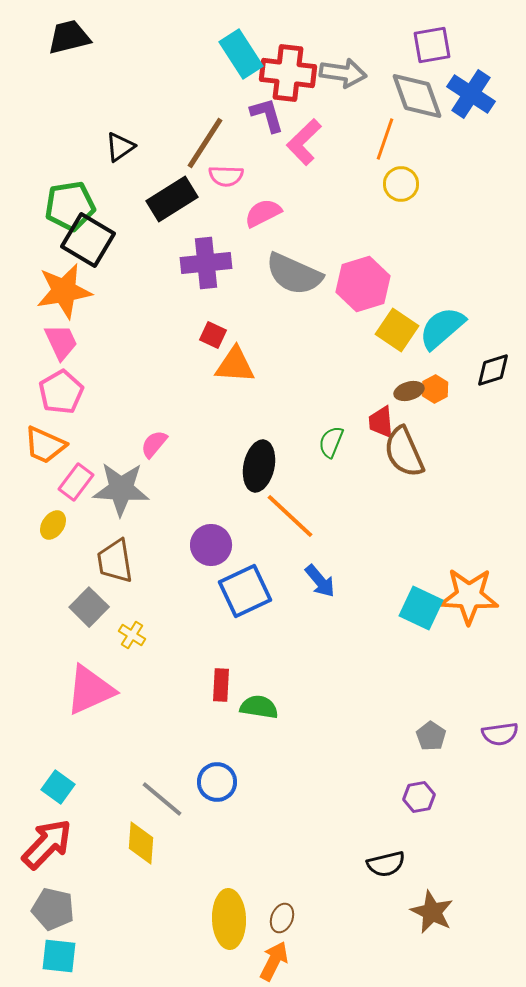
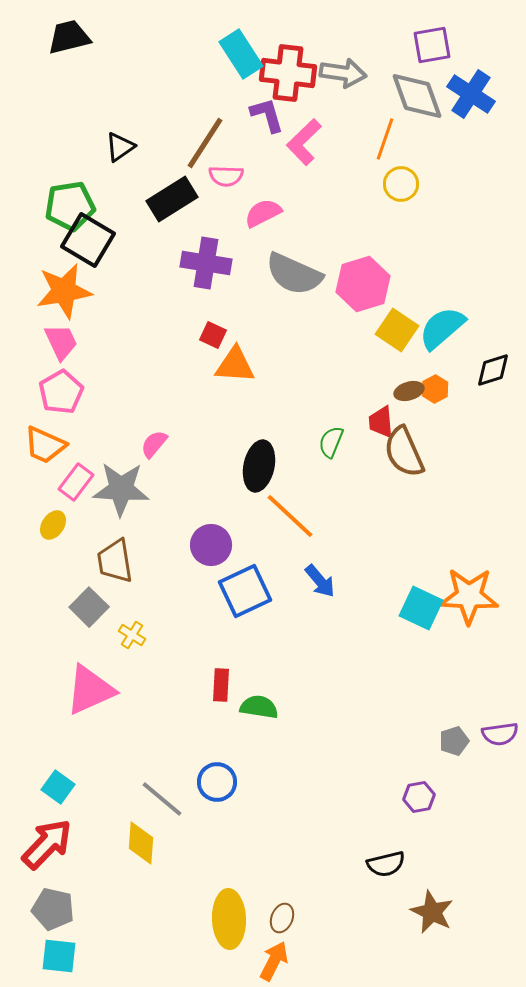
purple cross at (206, 263): rotated 15 degrees clockwise
gray pentagon at (431, 736): moved 23 px right, 5 px down; rotated 20 degrees clockwise
